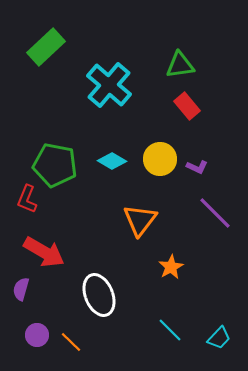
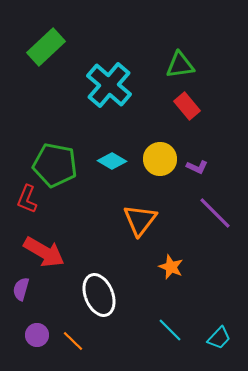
orange star: rotated 20 degrees counterclockwise
orange line: moved 2 px right, 1 px up
